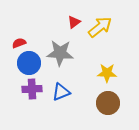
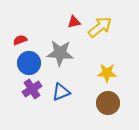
red triangle: rotated 24 degrees clockwise
red semicircle: moved 1 px right, 3 px up
purple cross: rotated 30 degrees counterclockwise
